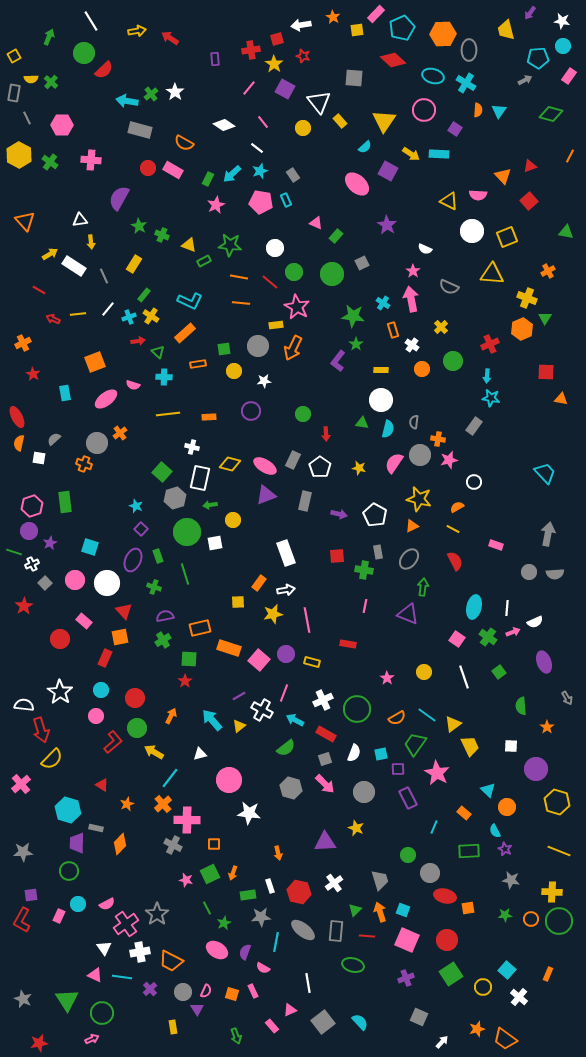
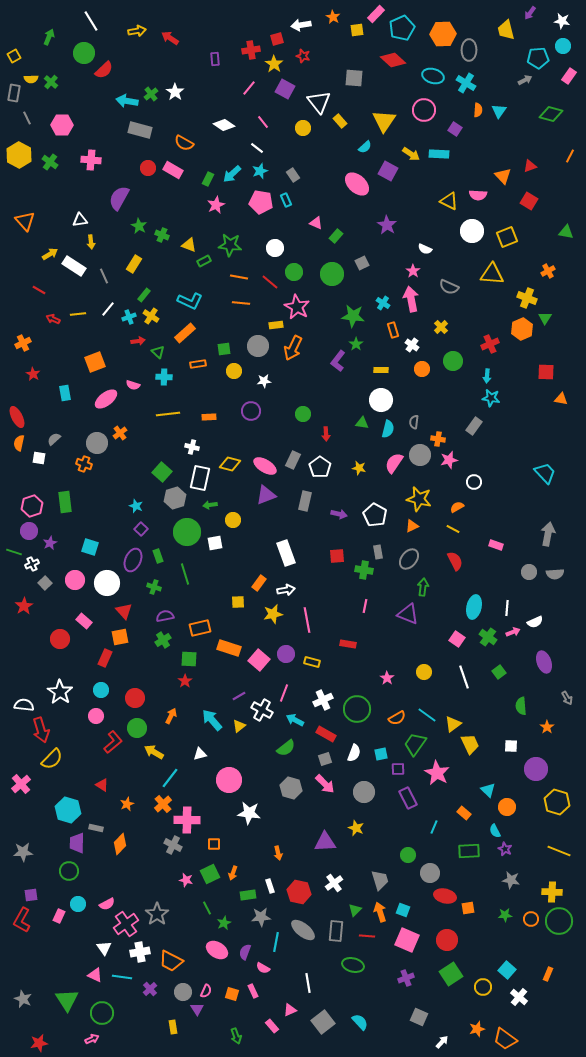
red square at (529, 201): rotated 18 degrees counterclockwise
yellow trapezoid at (470, 746): moved 2 px up
